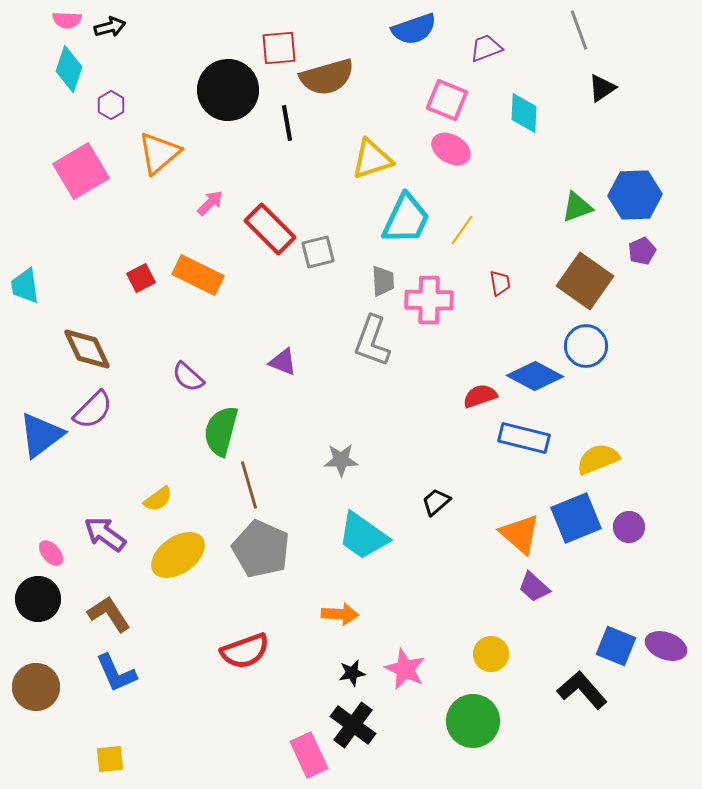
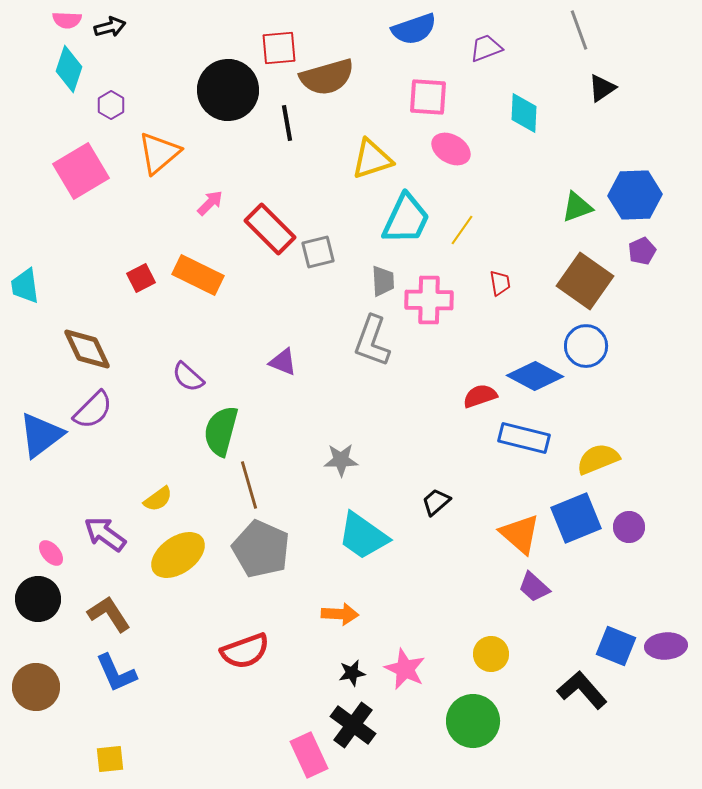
pink square at (447, 100): moved 19 px left, 3 px up; rotated 18 degrees counterclockwise
purple ellipse at (666, 646): rotated 24 degrees counterclockwise
